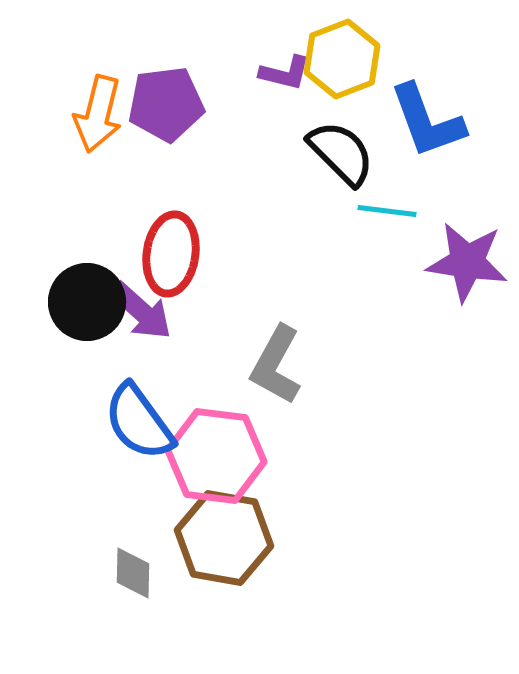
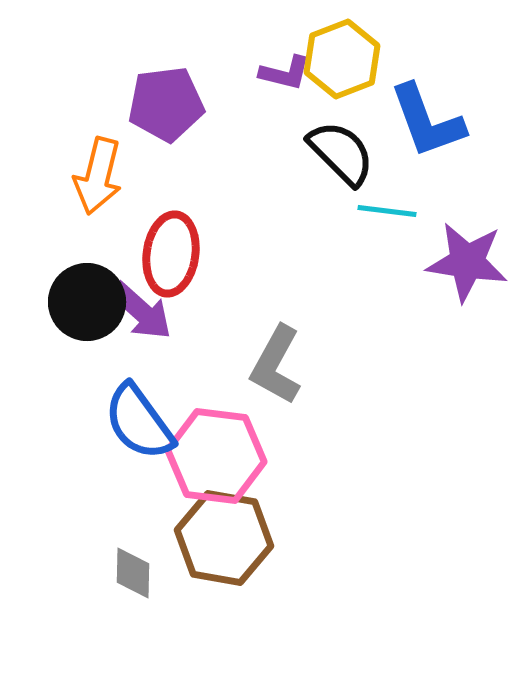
orange arrow: moved 62 px down
